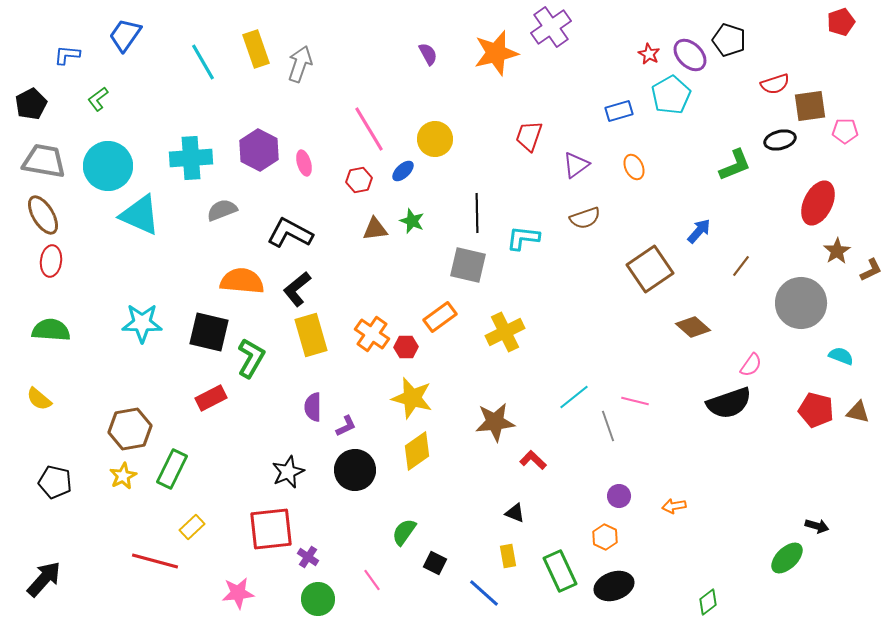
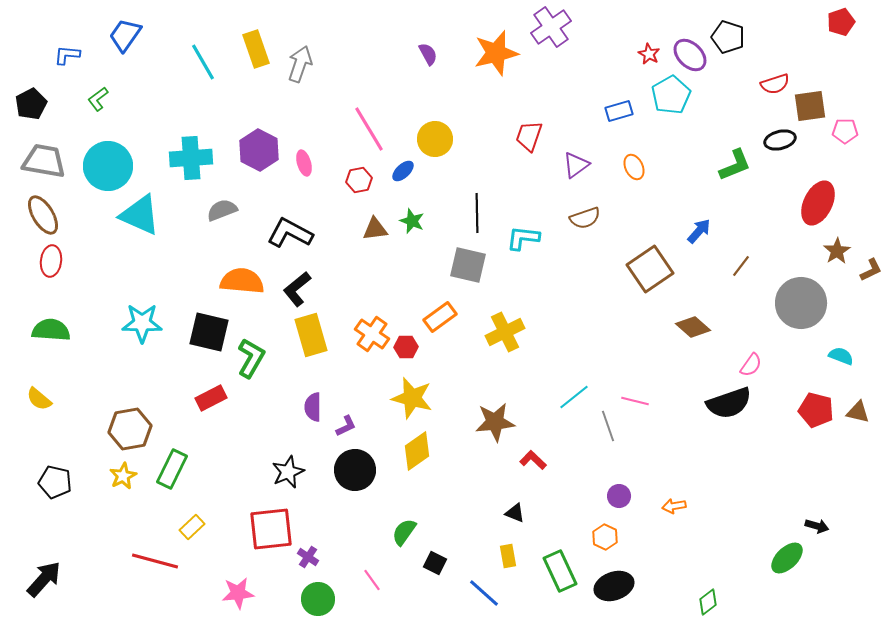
black pentagon at (729, 40): moved 1 px left, 3 px up
